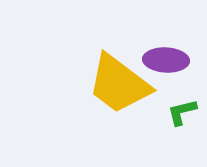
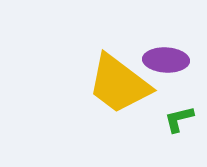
green L-shape: moved 3 px left, 7 px down
